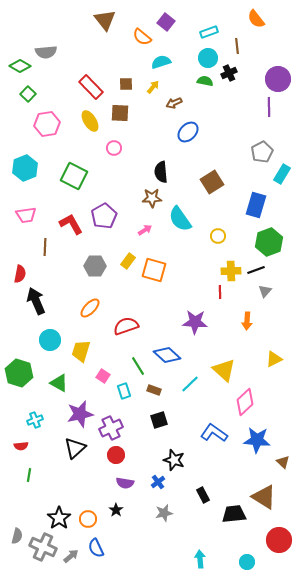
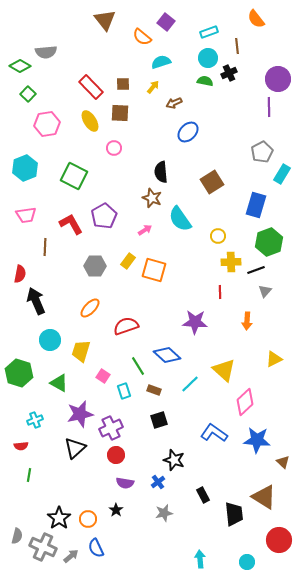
brown square at (126, 84): moved 3 px left
brown star at (152, 198): rotated 24 degrees clockwise
yellow cross at (231, 271): moved 9 px up
black trapezoid at (234, 514): rotated 90 degrees clockwise
